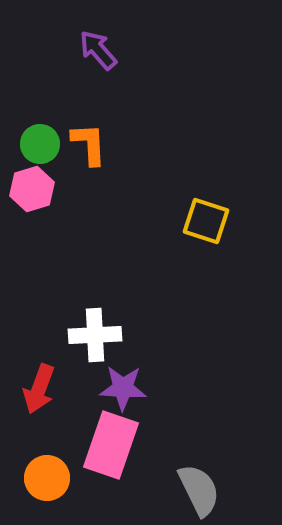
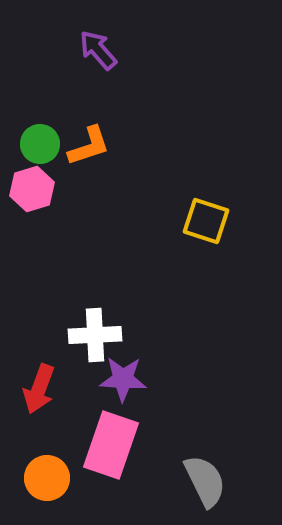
orange L-shape: moved 2 px down; rotated 75 degrees clockwise
purple star: moved 9 px up
gray semicircle: moved 6 px right, 9 px up
